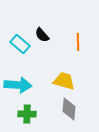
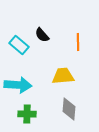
cyan rectangle: moved 1 px left, 1 px down
yellow trapezoid: moved 1 px left, 5 px up; rotated 20 degrees counterclockwise
